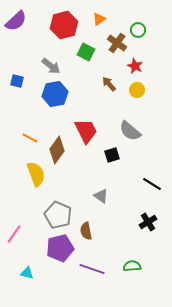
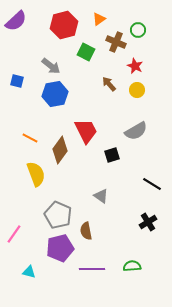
brown cross: moved 1 px left, 1 px up; rotated 12 degrees counterclockwise
gray semicircle: moved 6 px right; rotated 70 degrees counterclockwise
brown diamond: moved 3 px right
purple line: rotated 20 degrees counterclockwise
cyan triangle: moved 2 px right, 1 px up
